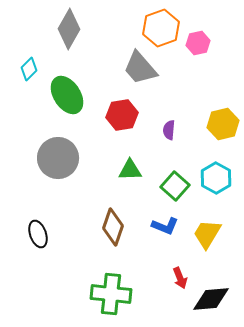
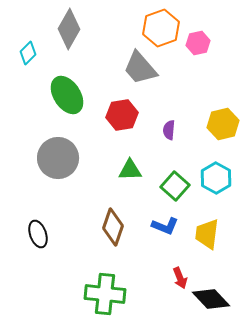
cyan diamond: moved 1 px left, 16 px up
yellow trapezoid: rotated 24 degrees counterclockwise
green cross: moved 6 px left
black diamond: rotated 51 degrees clockwise
